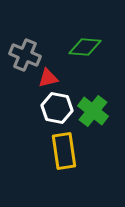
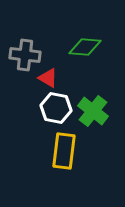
gray cross: rotated 16 degrees counterclockwise
red triangle: rotated 45 degrees clockwise
white hexagon: moved 1 px left
yellow rectangle: rotated 15 degrees clockwise
